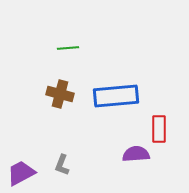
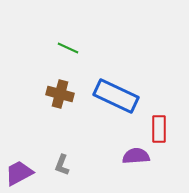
green line: rotated 30 degrees clockwise
blue rectangle: rotated 30 degrees clockwise
purple semicircle: moved 2 px down
purple trapezoid: moved 2 px left
